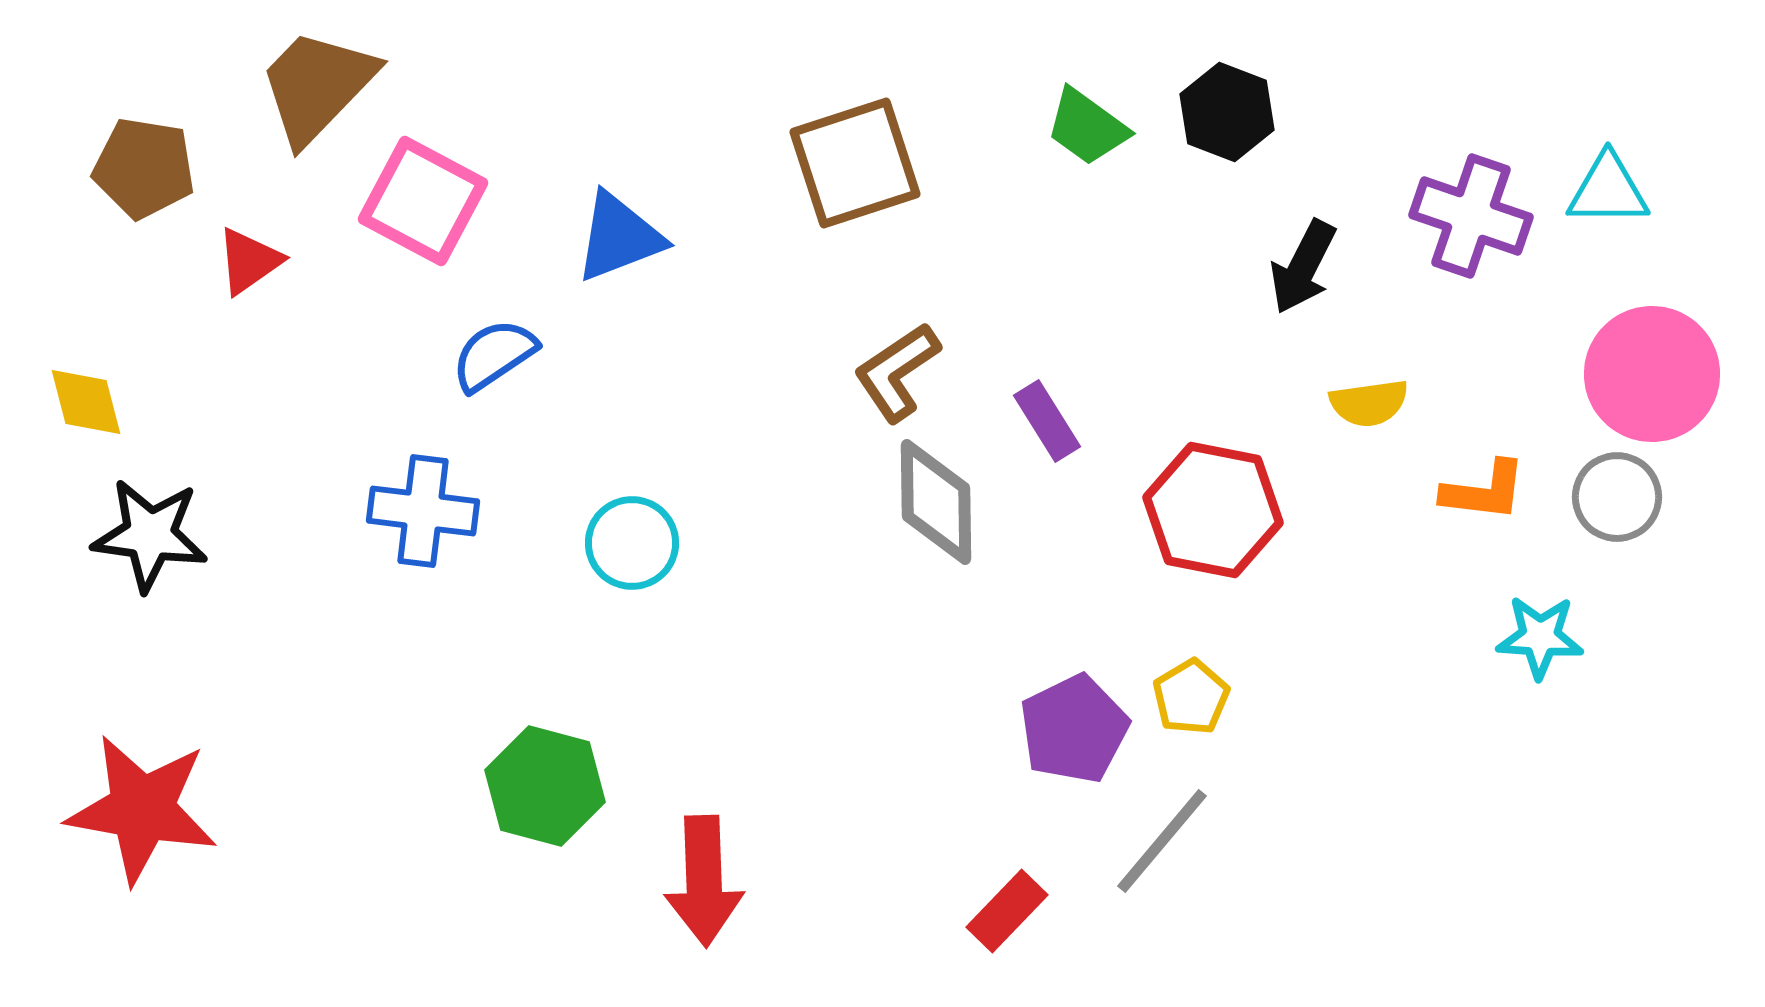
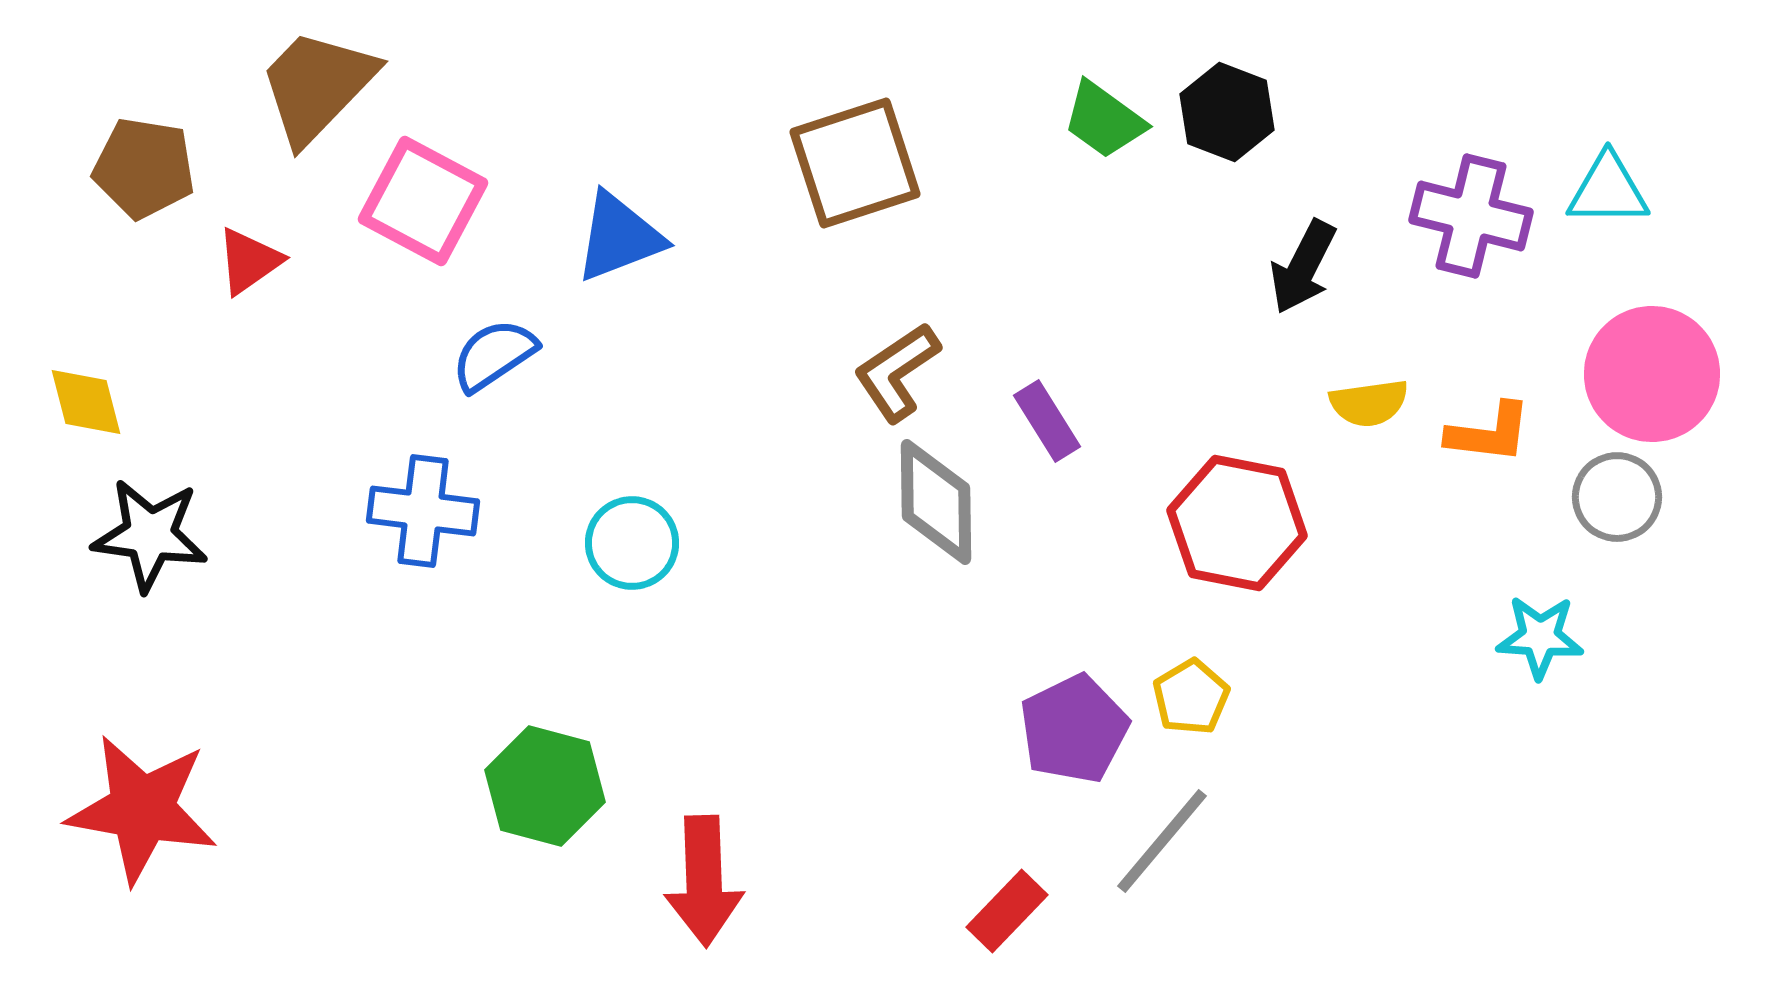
green trapezoid: moved 17 px right, 7 px up
purple cross: rotated 5 degrees counterclockwise
orange L-shape: moved 5 px right, 58 px up
red hexagon: moved 24 px right, 13 px down
